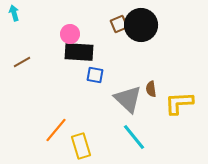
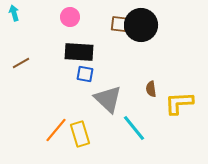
brown square: rotated 30 degrees clockwise
pink circle: moved 17 px up
brown line: moved 1 px left, 1 px down
blue square: moved 10 px left, 1 px up
gray triangle: moved 20 px left
cyan line: moved 9 px up
yellow rectangle: moved 1 px left, 12 px up
